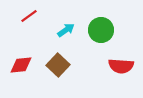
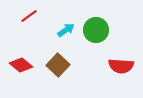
green circle: moved 5 px left
red diamond: rotated 45 degrees clockwise
